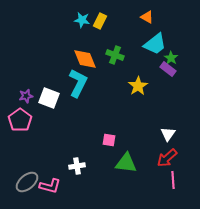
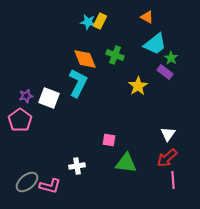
cyan star: moved 6 px right, 2 px down
purple rectangle: moved 3 px left, 3 px down
